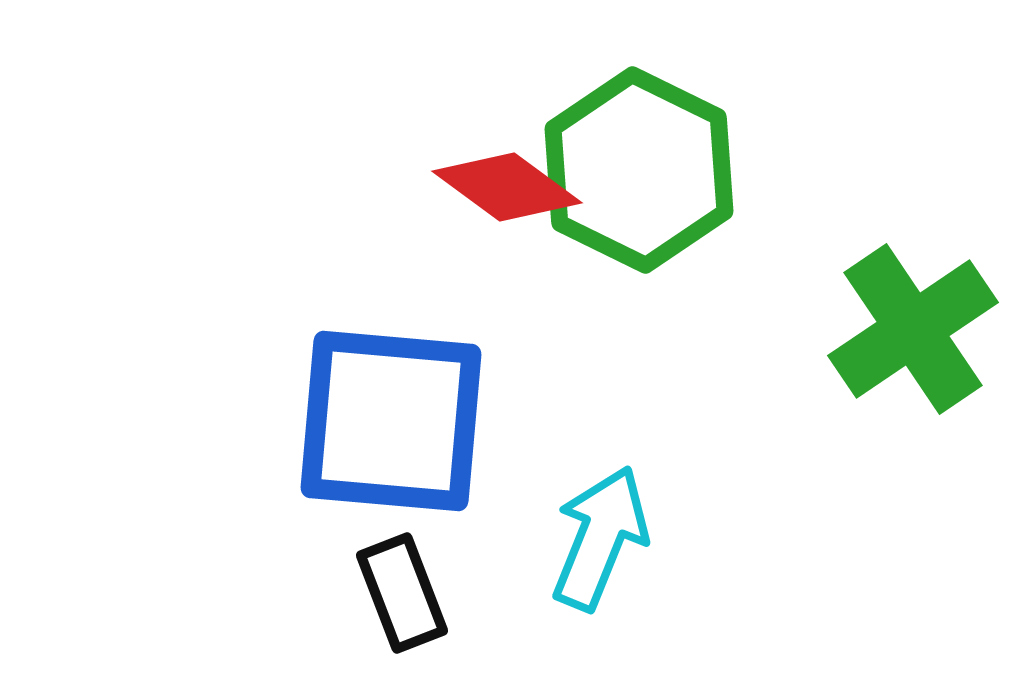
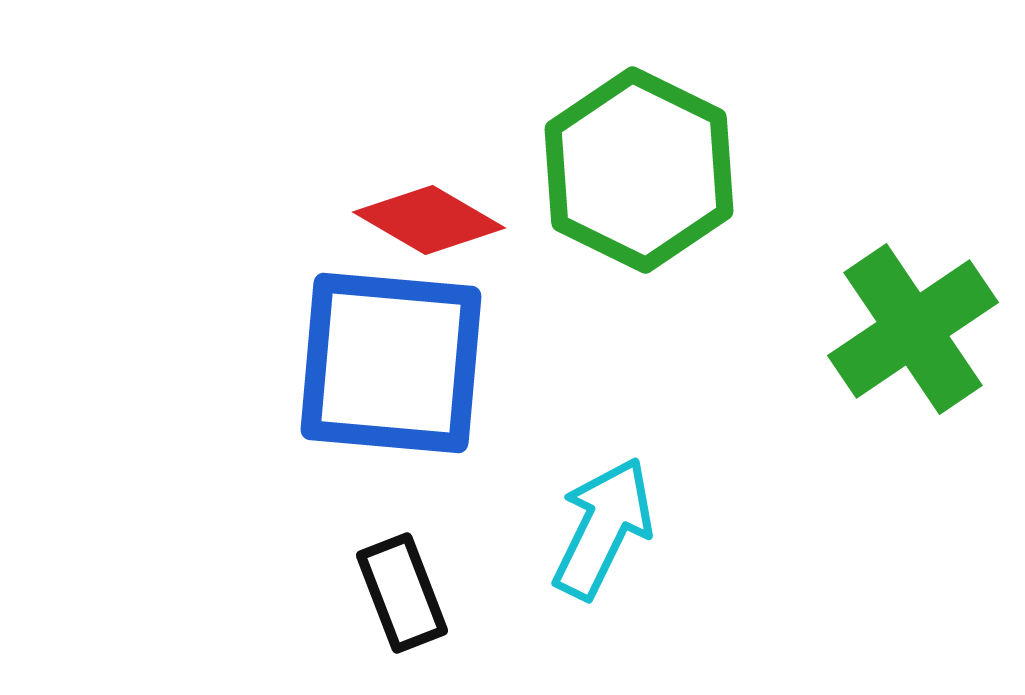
red diamond: moved 78 px left, 33 px down; rotated 6 degrees counterclockwise
blue square: moved 58 px up
cyan arrow: moved 3 px right, 10 px up; rotated 4 degrees clockwise
